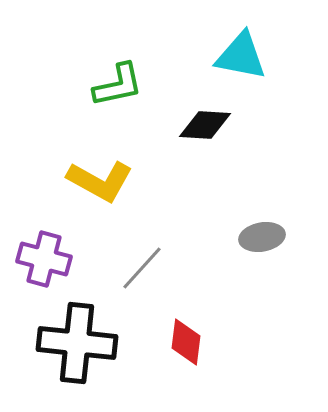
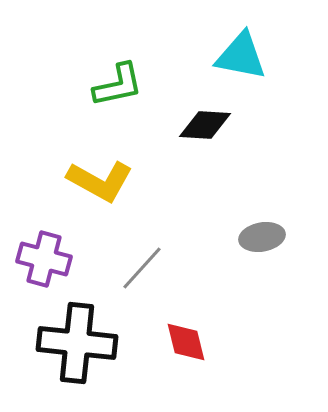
red diamond: rotated 21 degrees counterclockwise
